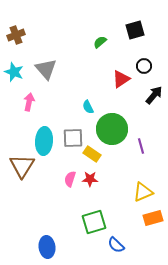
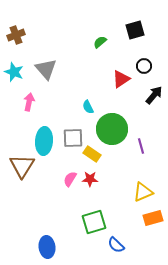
pink semicircle: rotated 14 degrees clockwise
